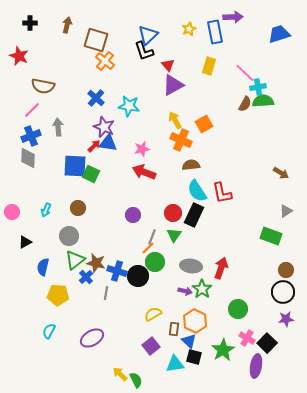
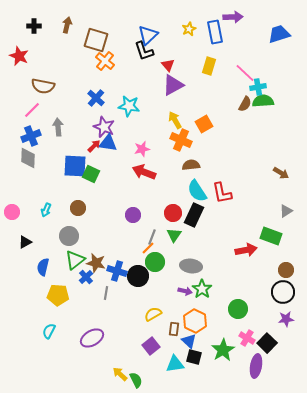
black cross at (30, 23): moved 4 px right, 3 px down
red arrow at (221, 268): moved 25 px right, 18 px up; rotated 60 degrees clockwise
